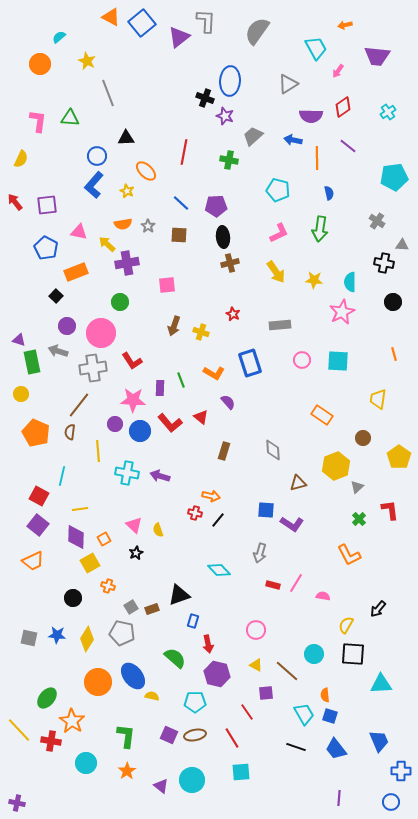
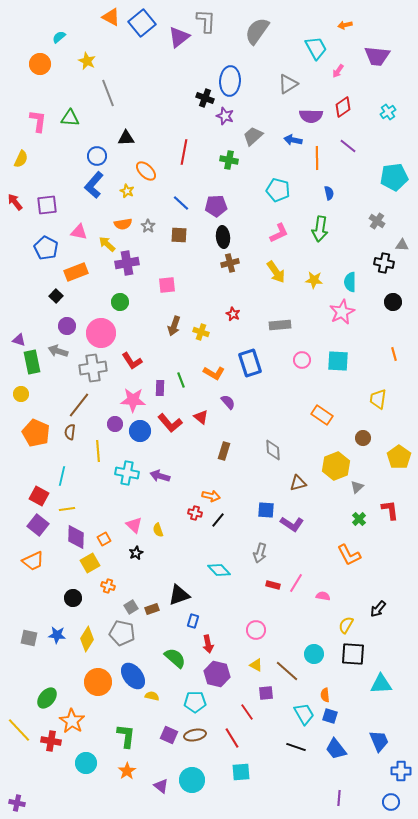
yellow line at (80, 509): moved 13 px left
